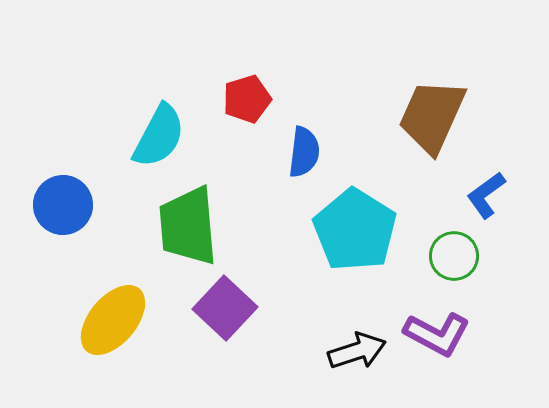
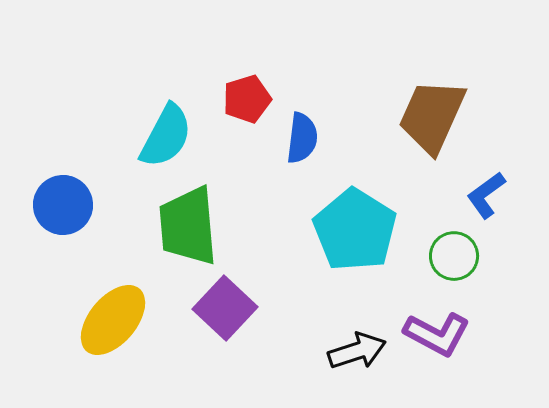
cyan semicircle: moved 7 px right
blue semicircle: moved 2 px left, 14 px up
